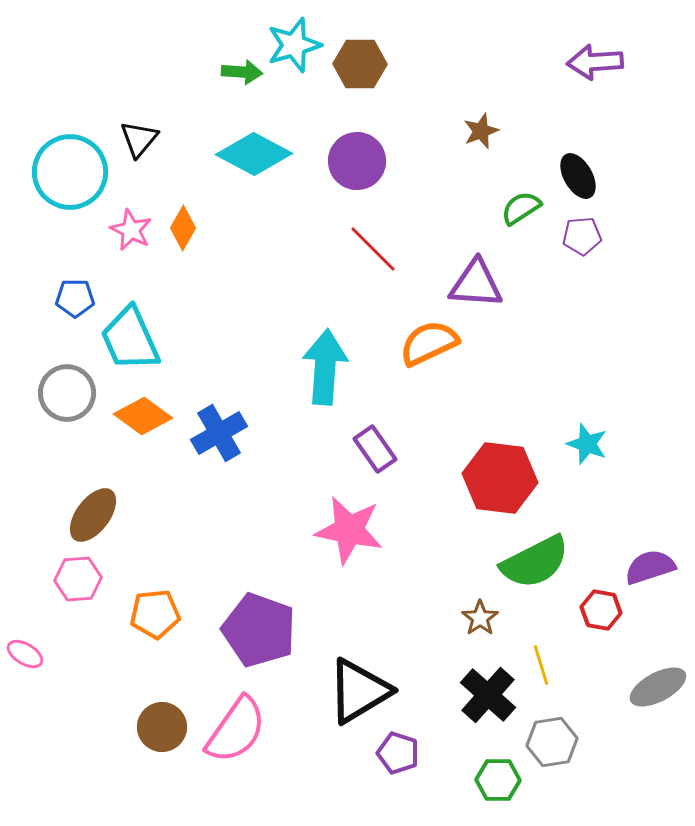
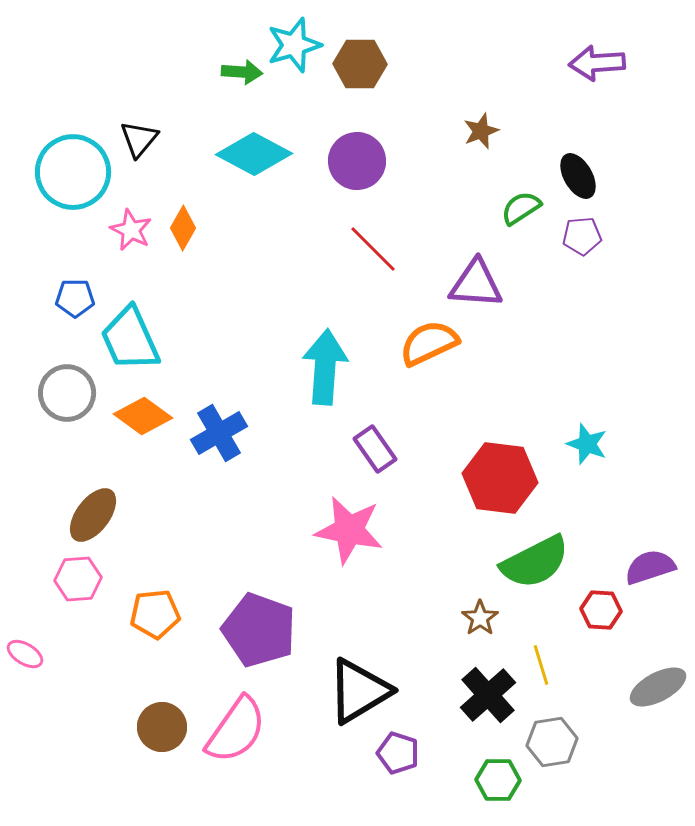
purple arrow at (595, 62): moved 2 px right, 1 px down
cyan circle at (70, 172): moved 3 px right
red hexagon at (601, 610): rotated 6 degrees counterclockwise
black cross at (488, 695): rotated 6 degrees clockwise
